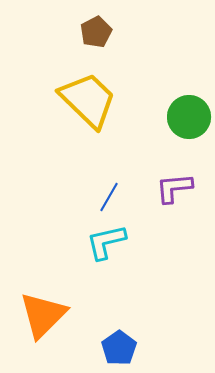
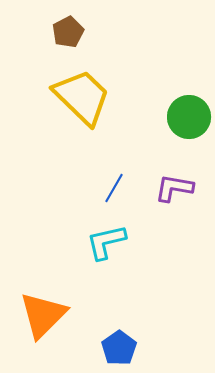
brown pentagon: moved 28 px left
yellow trapezoid: moved 6 px left, 3 px up
purple L-shape: rotated 15 degrees clockwise
blue line: moved 5 px right, 9 px up
